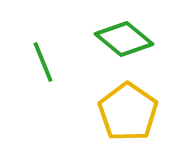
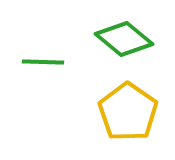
green line: rotated 66 degrees counterclockwise
